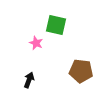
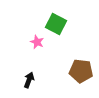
green square: moved 1 px up; rotated 15 degrees clockwise
pink star: moved 1 px right, 1 px up
